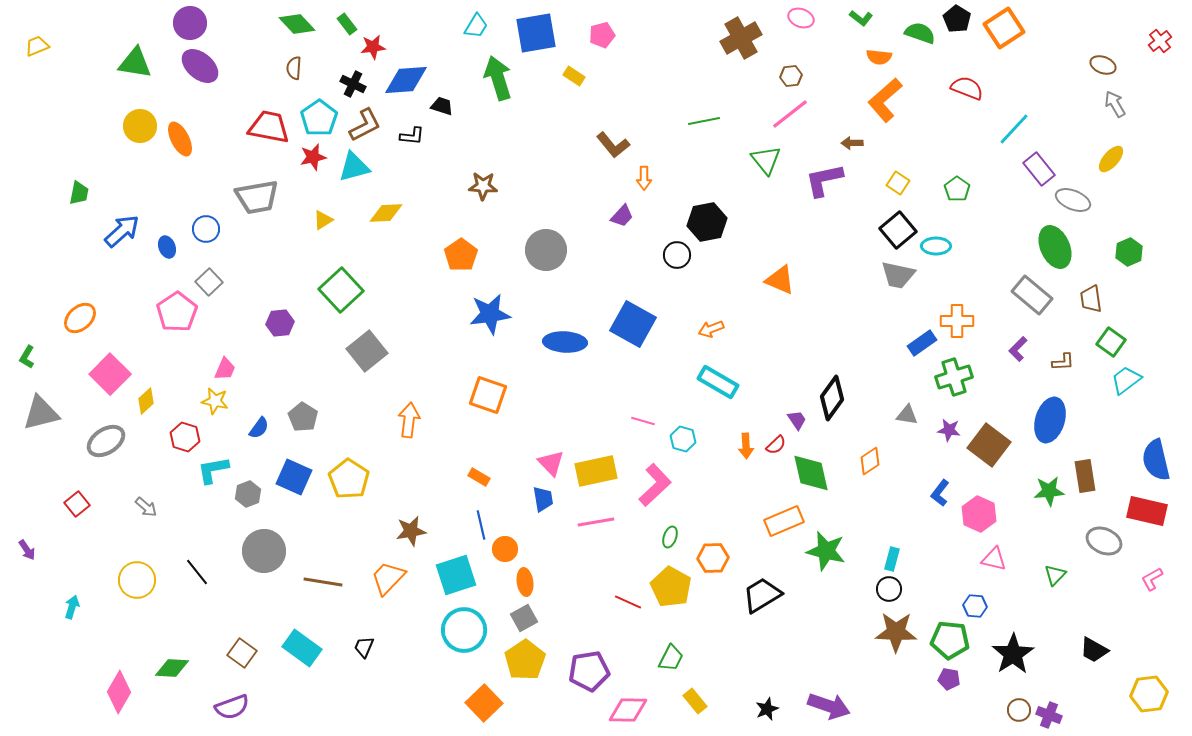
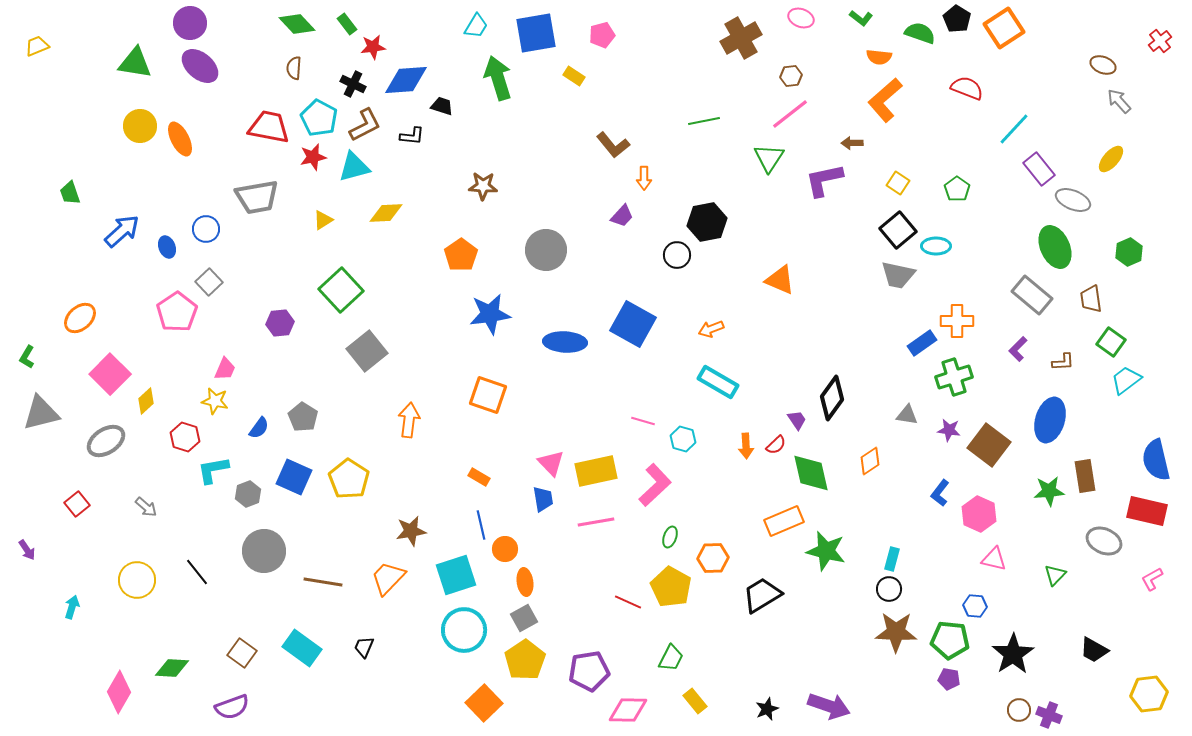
gray arrow at (1115, 104): moved 4 px right, 3 px up; rotated 12 degrees counterclockwise
cyan pentagon at (319, 118): rotated 9 degrees counterclockwise
green triangle at (766, 160): moved 3 px right, 2 px up; rotated 12 degrees clockwise
green trapezoid at (79, 193): moved 9 px left; rotated 150 degrees clockwise
